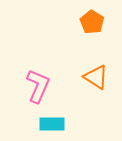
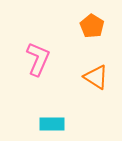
orange pentagon: moved 4 px down
pink L-shape: moved 27 px up
